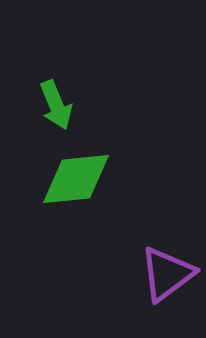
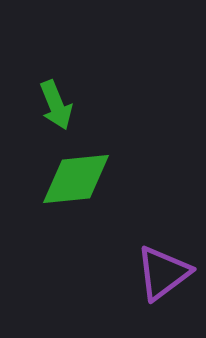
purple triangle: moved 4 px left, 1 px up
